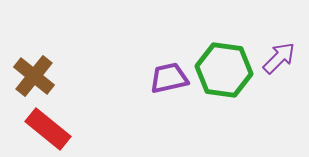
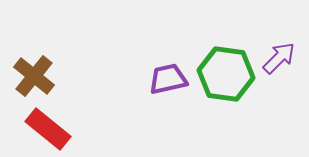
green hexagon: moved 2 px right, 4 px down
purple trapezoid: moved 1 px left, 1 px down
